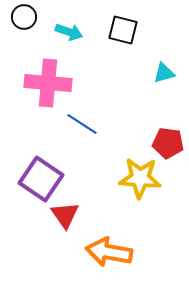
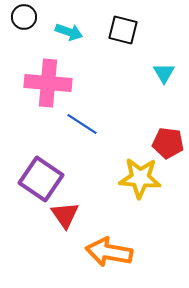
cyan triangle: rotated 45 degrees counterclockwise
